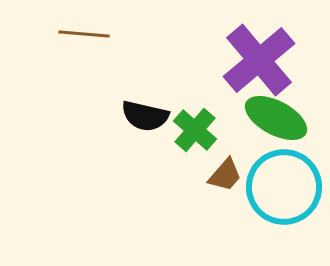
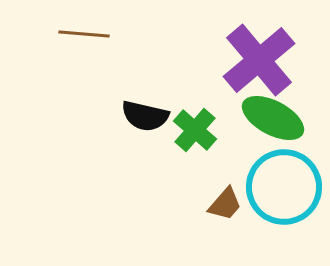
green ellipse: moved 3 px left
brown trapezoid: moved 29 px down
